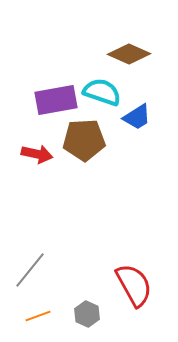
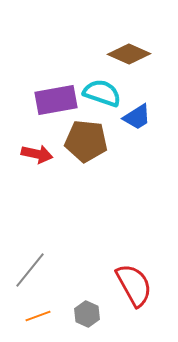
cyan semicircle: moved 1 px down
brown pentagon: moved 2 px right, 1 px down; rotated 9 degrees clockwise
